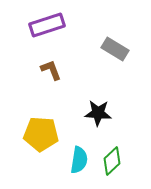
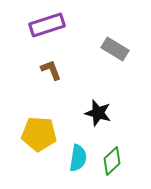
black star: rotated 12 degrees clockwise
yellow pentagon: moved 2 px left
cyan semicircle: moved 1 px left, 2 px up
